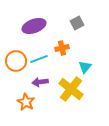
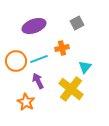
purple arrow: moved 2 px left, 1 px up; rotated 70 degrees clockwise
